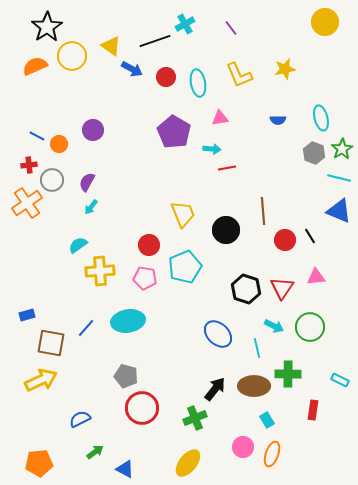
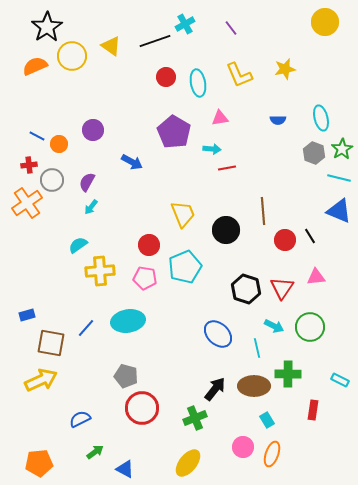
blue arrow at (132, 69): moved 93 px down
